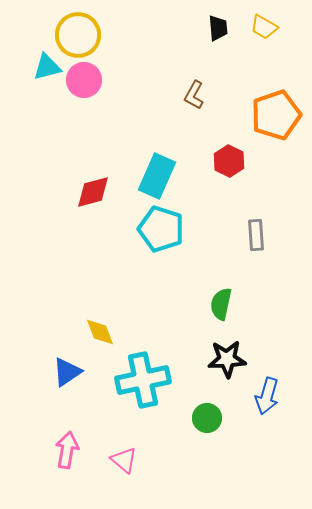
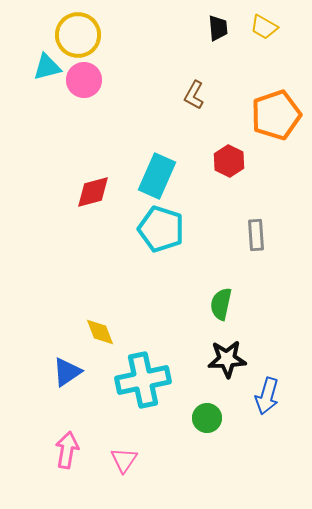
pink triangle: rotated 24 degrees clockwise
